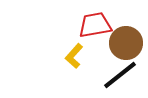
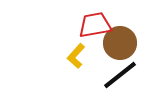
brown circle: moved 6 px left
yellow L-shape: moved 2 px right
